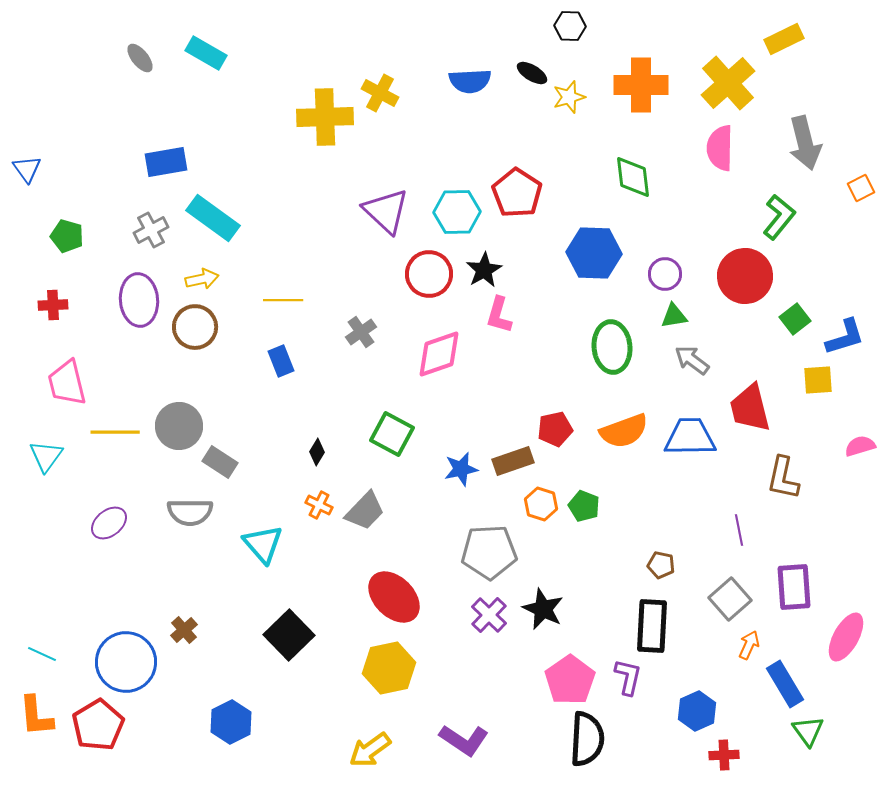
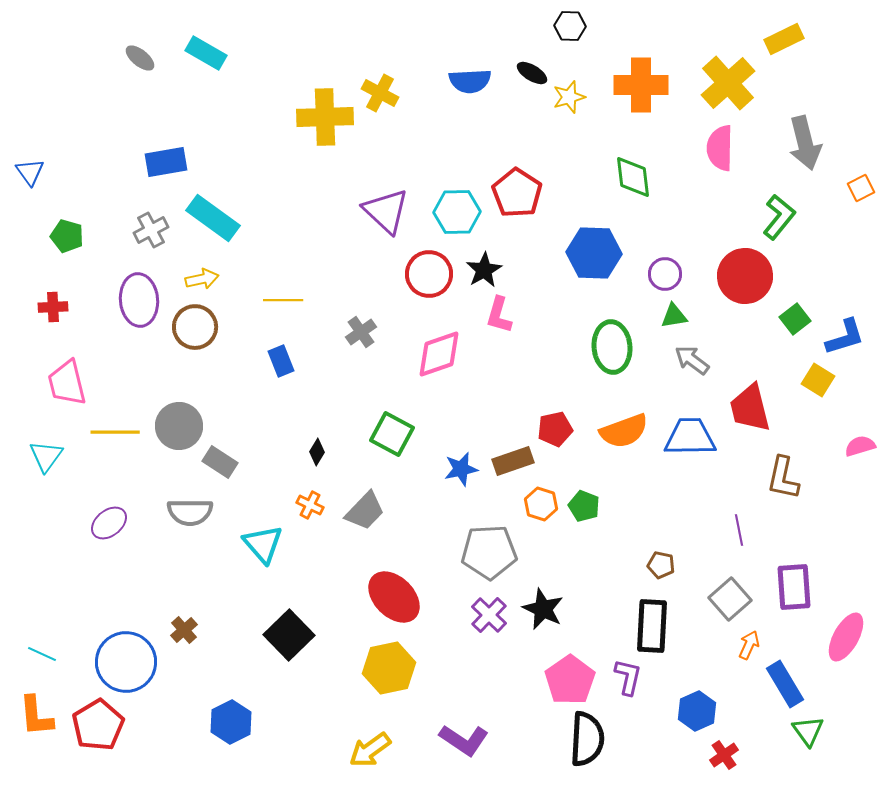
gray ellipse at (140, 58): rotated 12 degrees counterclockwise
blue triangle at (27, 169): moved 3 px right, 3 px down
red cross at (53, 305): moved 2 px down
yellow square at (818, 380): rotated 36 degrees clockwise
orange cross at (319, 505): moved 9 px left
red cross at (724, 755): rotated 32 degrees counterclockwise
